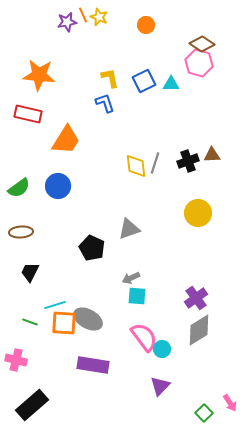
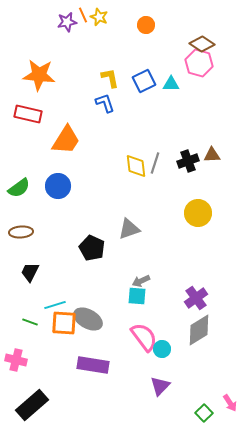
gray arrow: moved 10 px right, 3 px down
